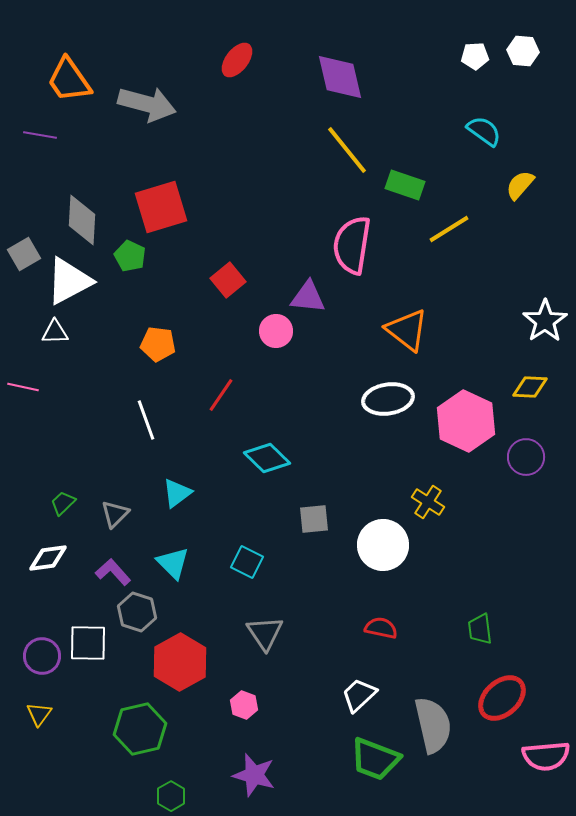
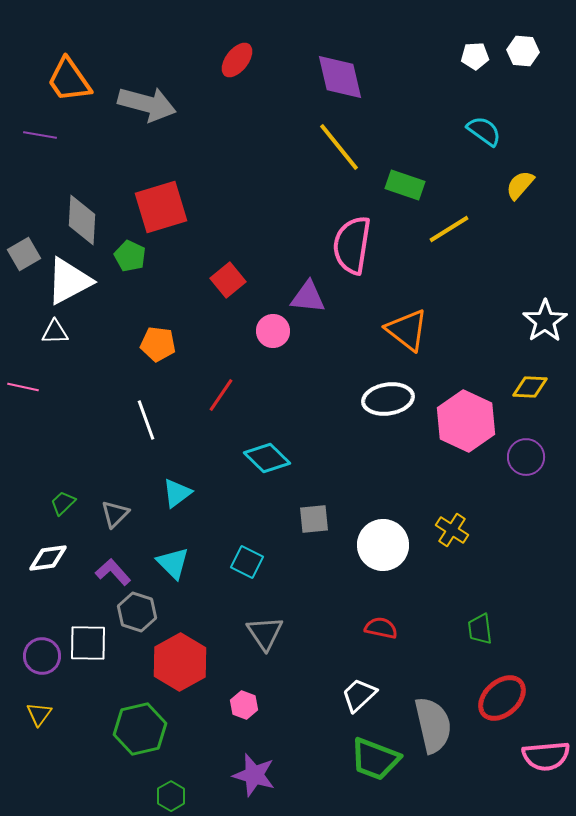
yellow line at (347, 150): moved 8 px left, 3 px up
pink circle at (276, 331): moved 3 px left
yellow cross at (428, 502): moved 24 px right, 28 px down
